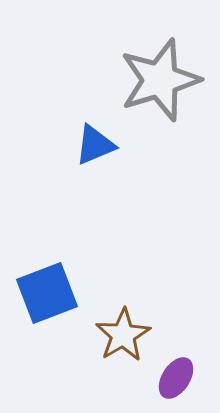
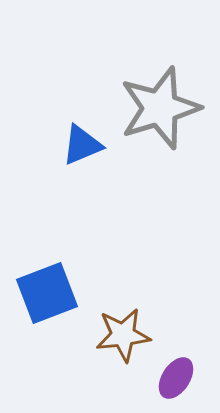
gray star: moved 28 px down
blue triangle: moved 13 px left
brown star: rotated 24 degrees clockwise
